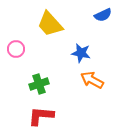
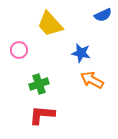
pink circle: moved 3 px right, 1 px down
red L-shape: moved 1 px right, 1 px up
